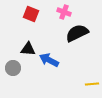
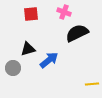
red square: rotated 28 degrees counterclockwise
black triangle: rotated 21 degrees counterclockwise
blue arrow: rotated 114 degrees clockwise
